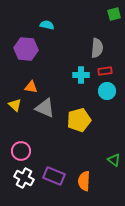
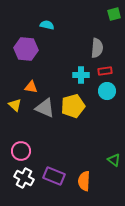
yellow pentagon: moved 6 px left, 14 px up
